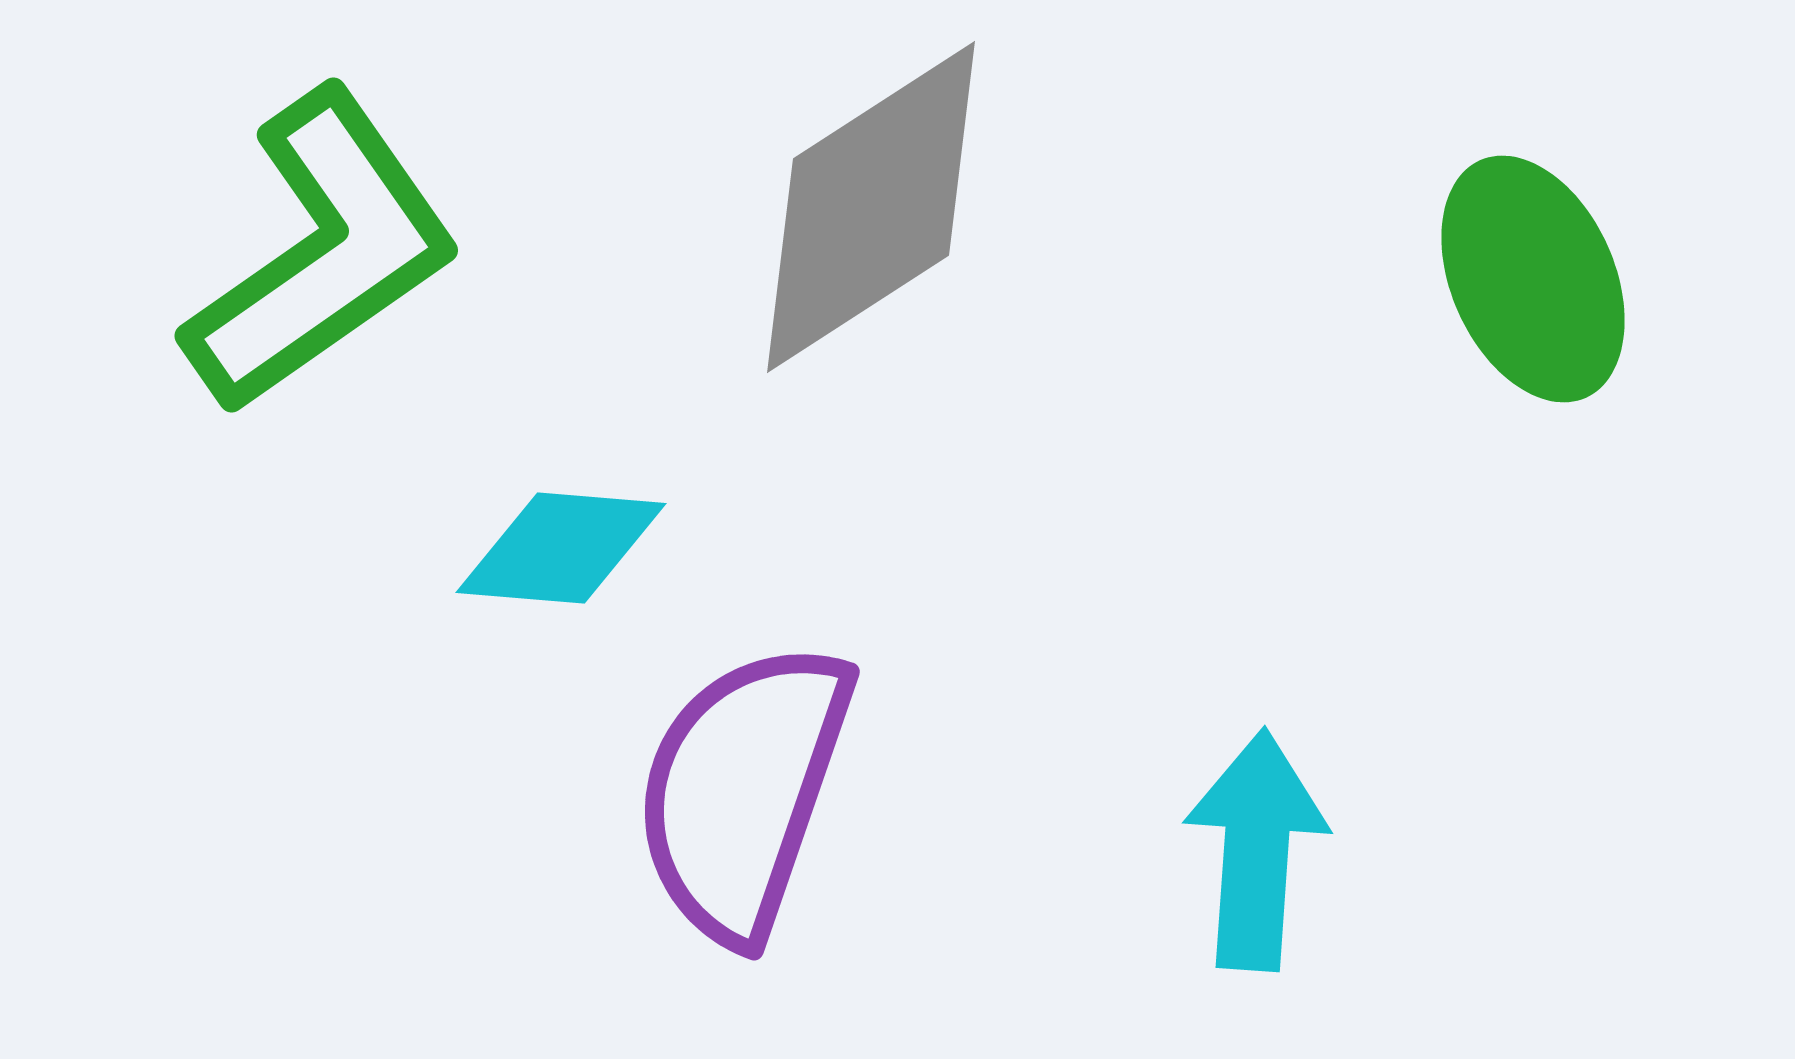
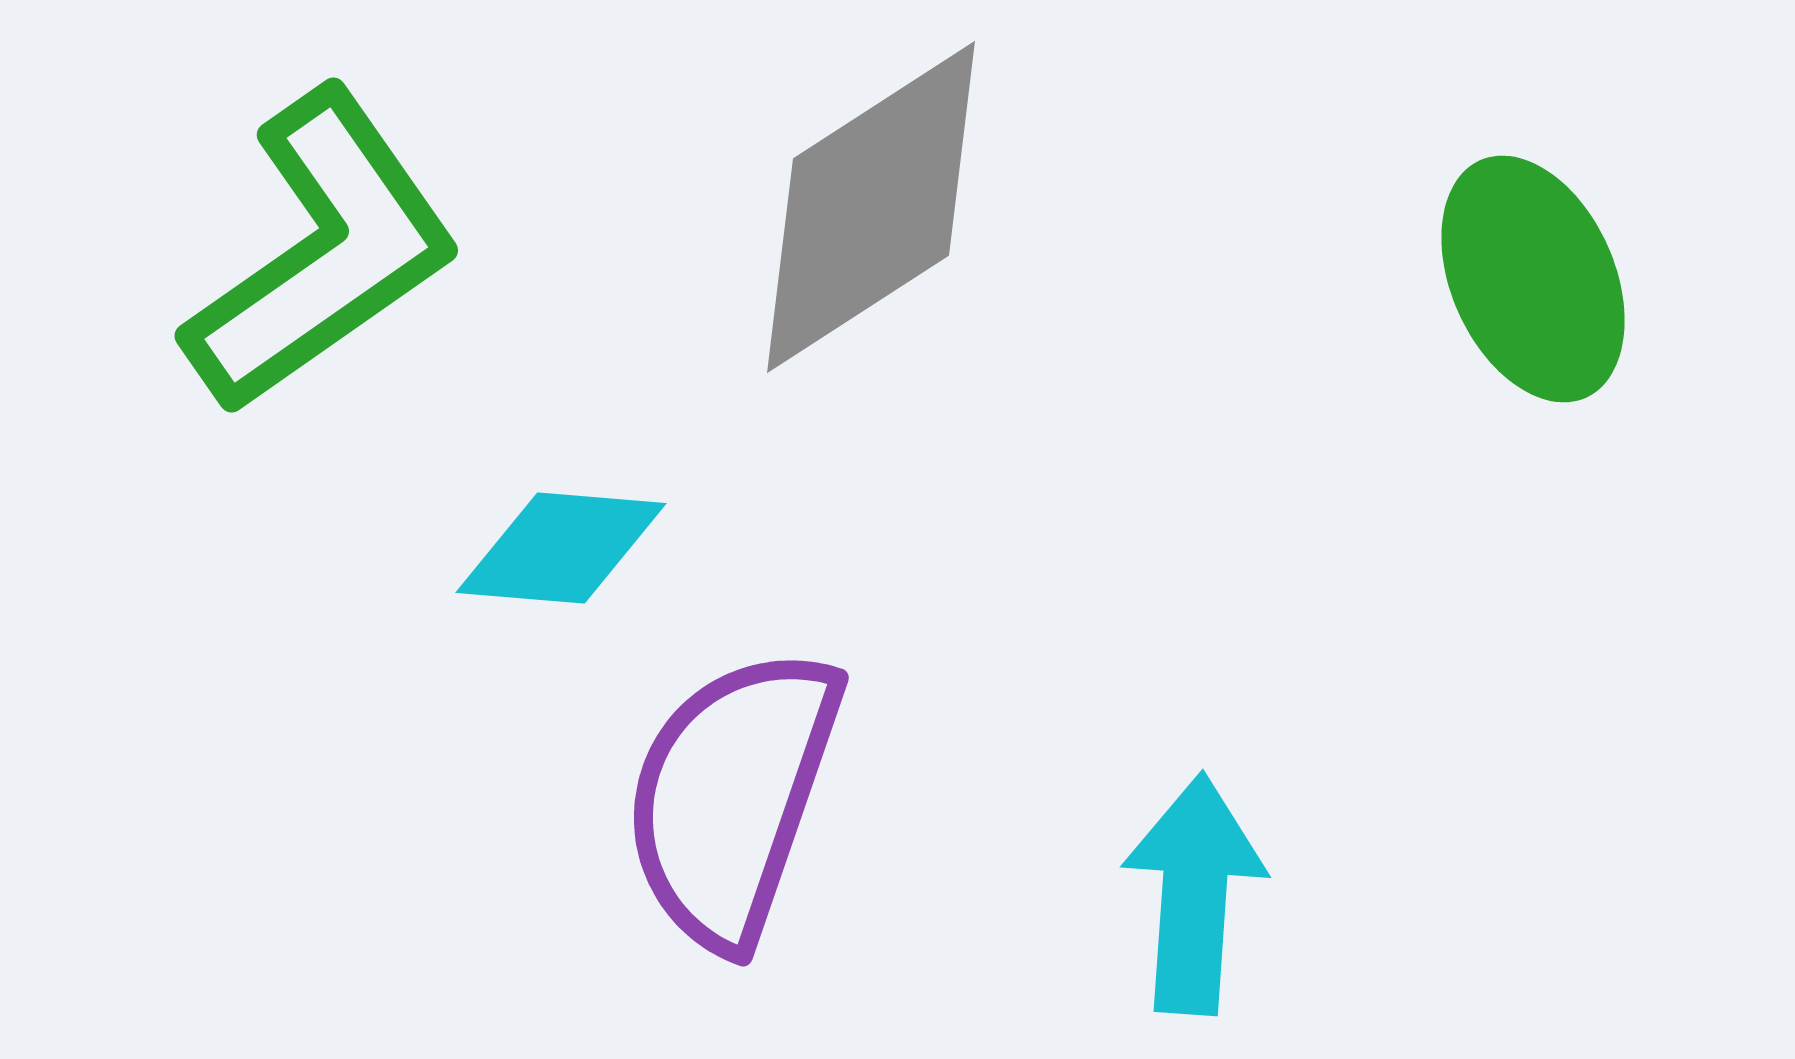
purple semicircle: moved 11 px left, 6 px down
cyan arrow: moved 62 px left, 44 px down
